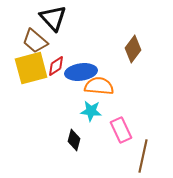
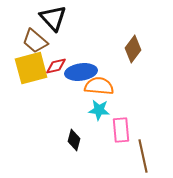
red diamond: rotated 20 degrees clockwise
cyan star: moved 8 px right, 1 px up
pink rectangle: rotated 20 degrees clockwise
brown line: rotated 24 degrees counterclockwise
